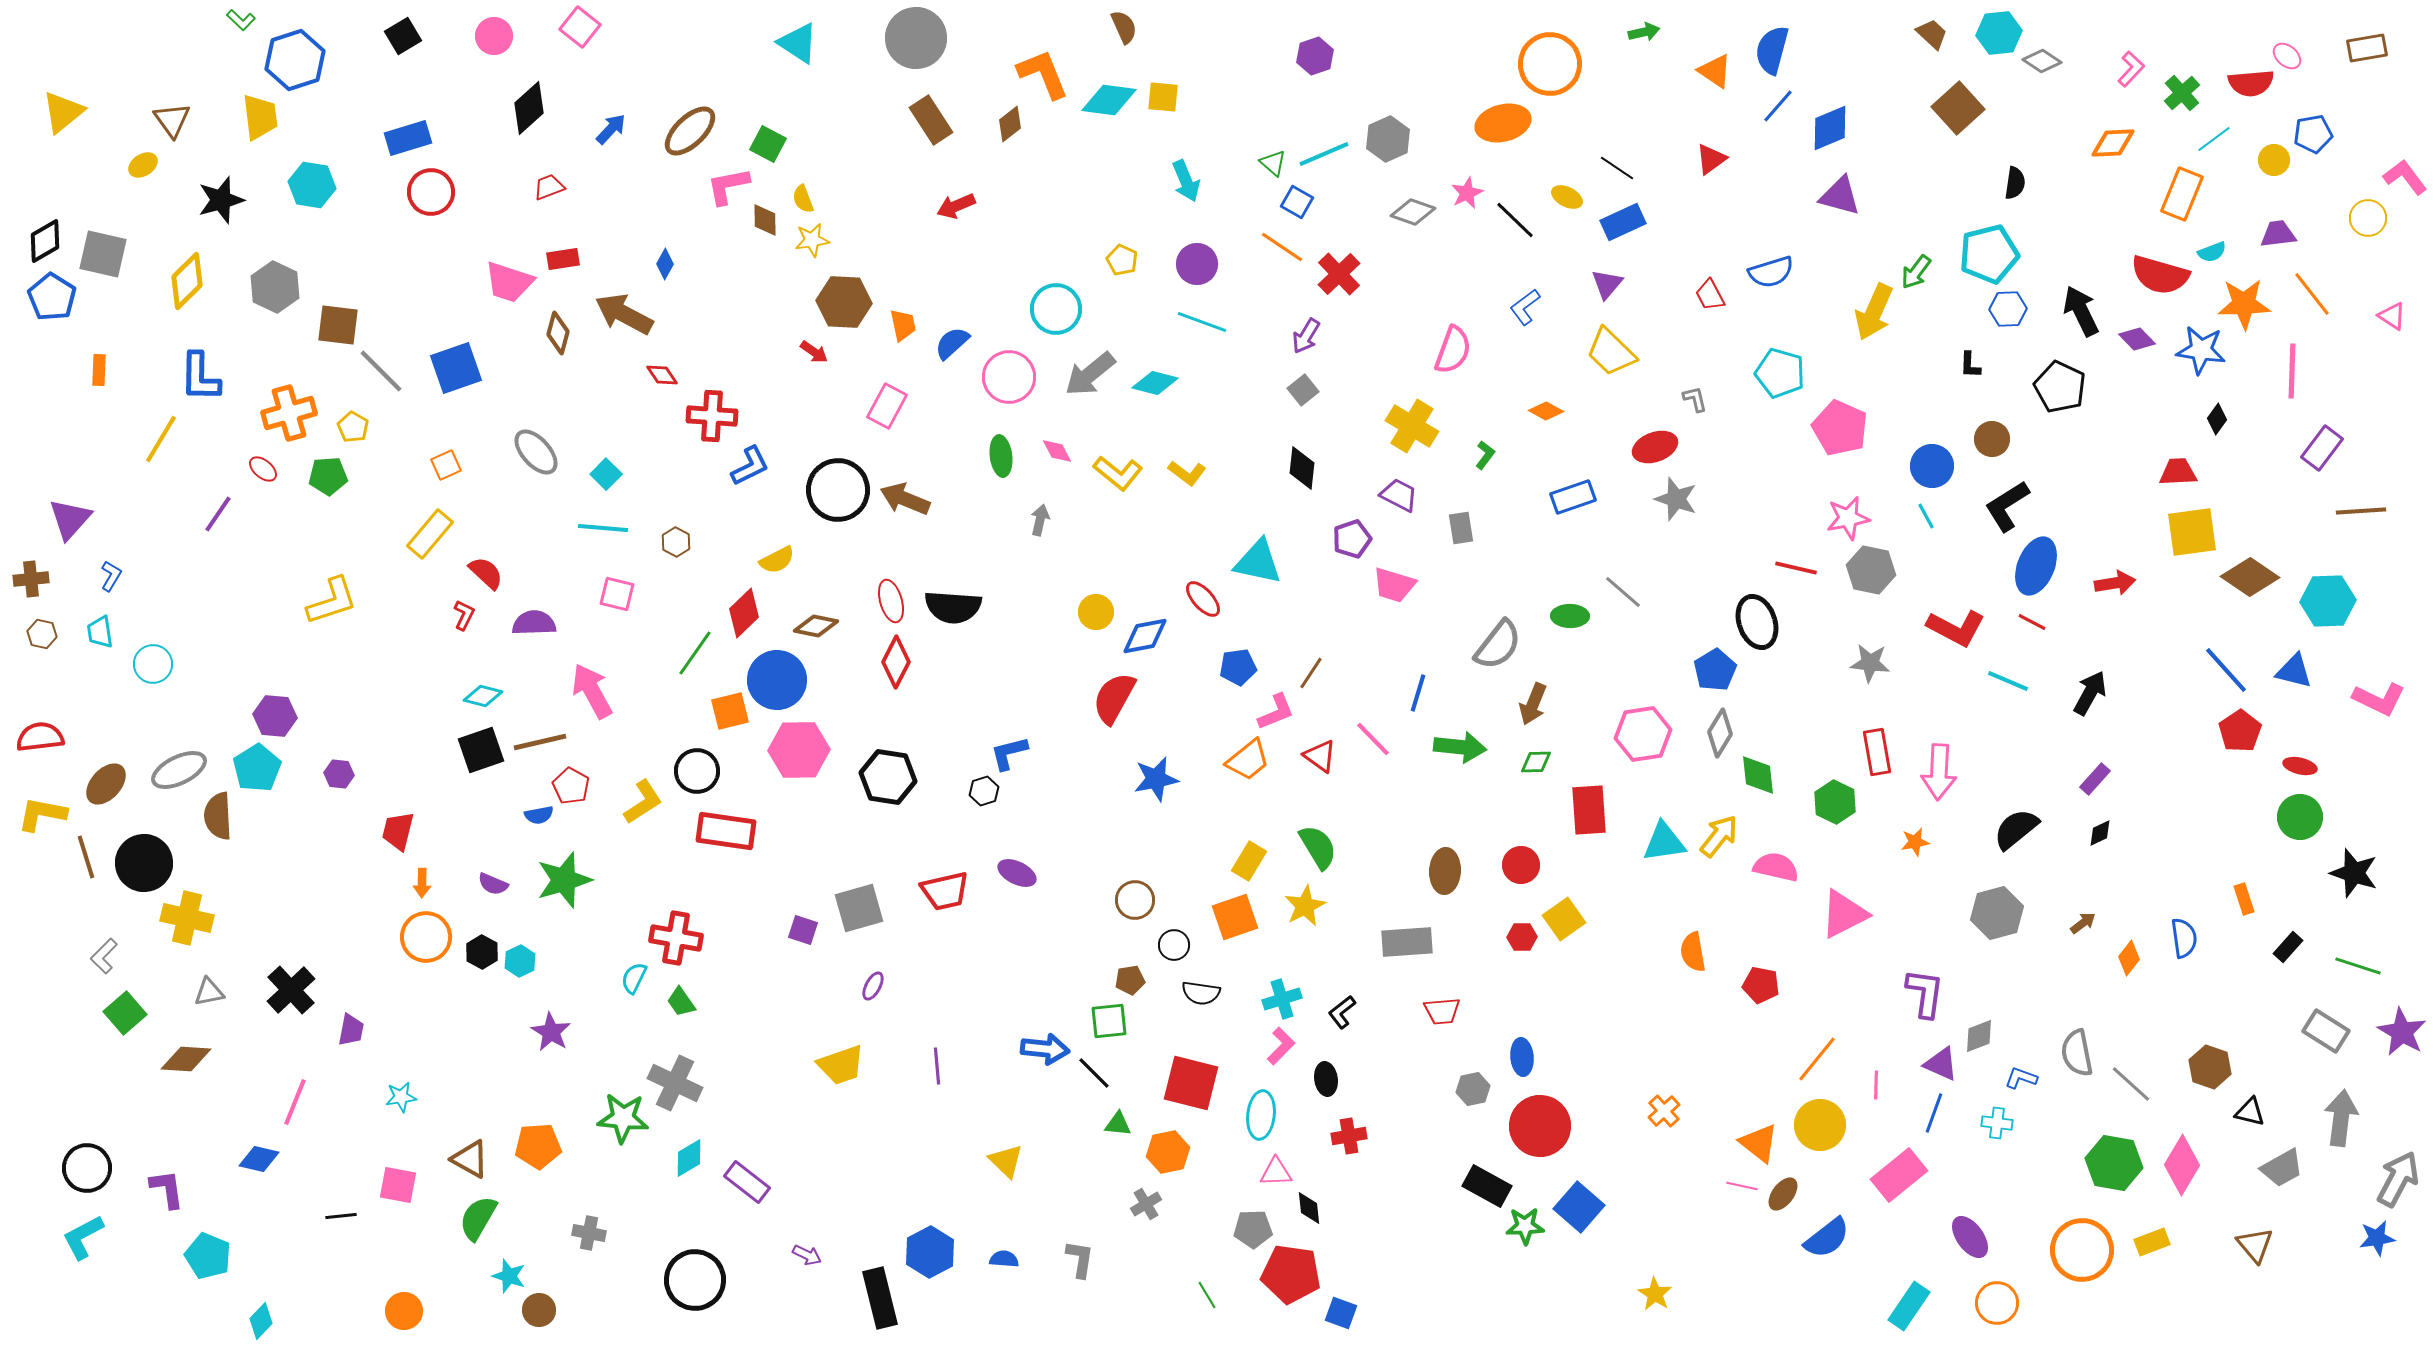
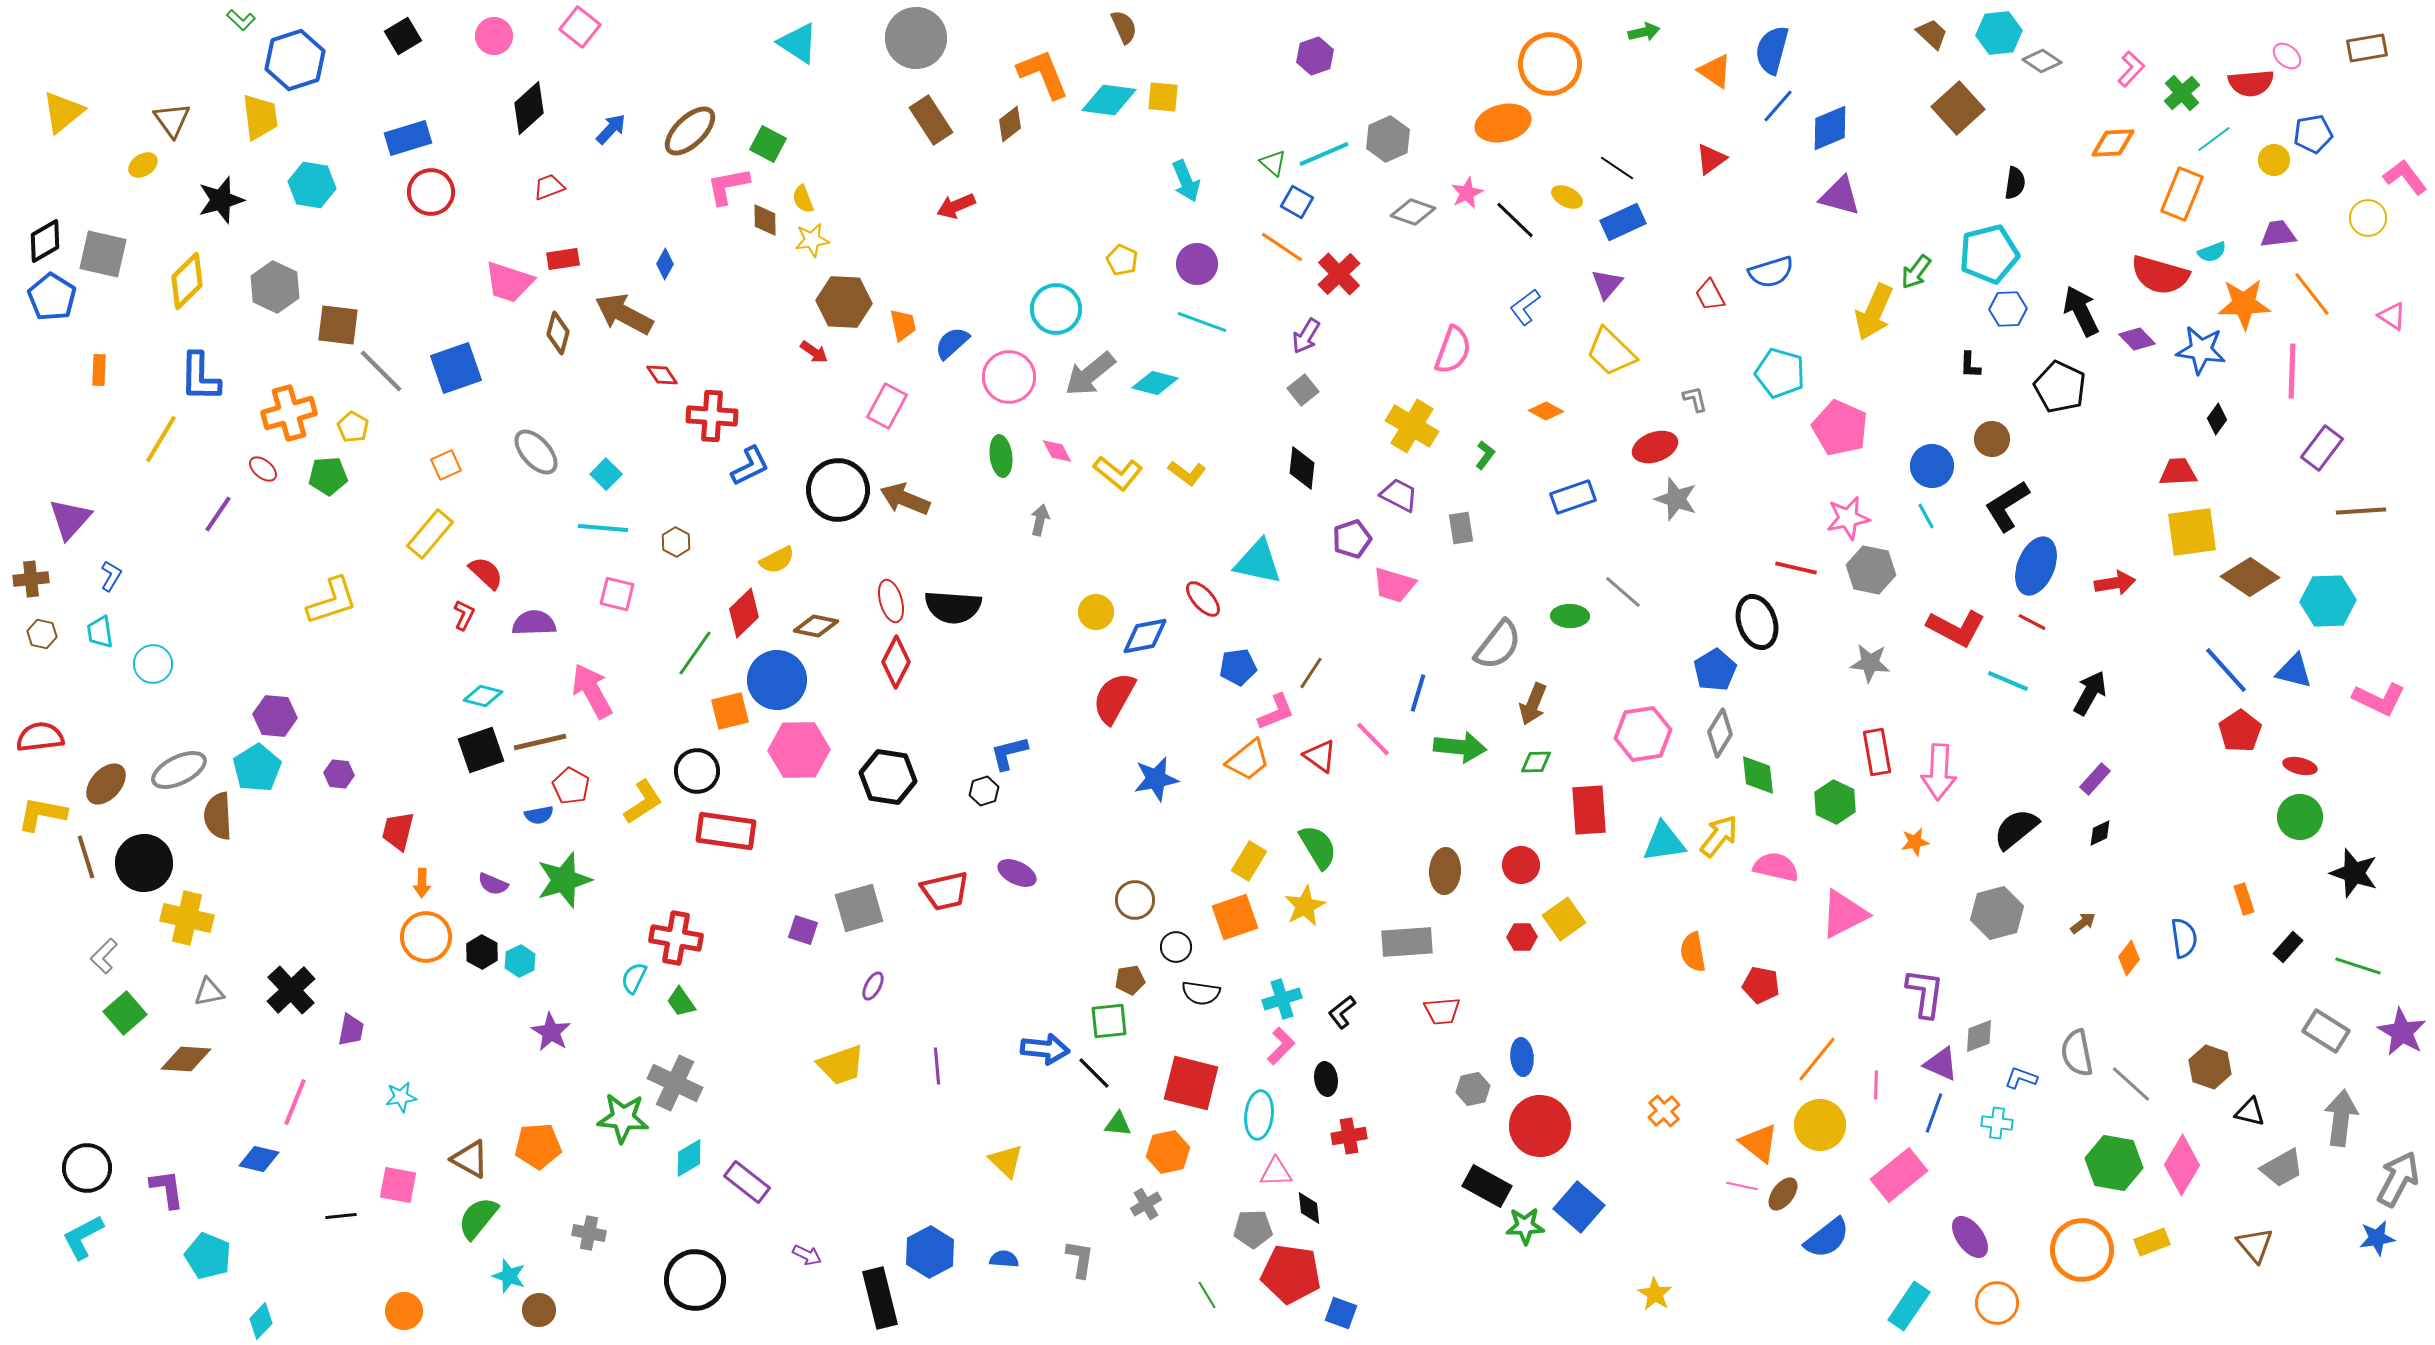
black circle at (1174, 945): moved 2 px right, 2 px down
cyan ellipse at (1261, 1115): moved 2 px left
green semicircle at (478, 1218): rotated 9 degrees clockwise
